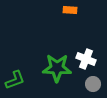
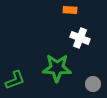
white cross: moved 6 px left, 21 px up
